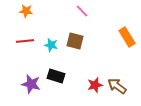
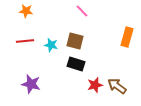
orange rectangle: rotated 48 degrees clockwise
black rectangle: moved 20 px right, 12 px up
